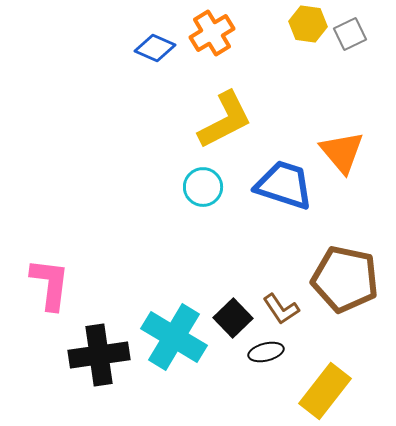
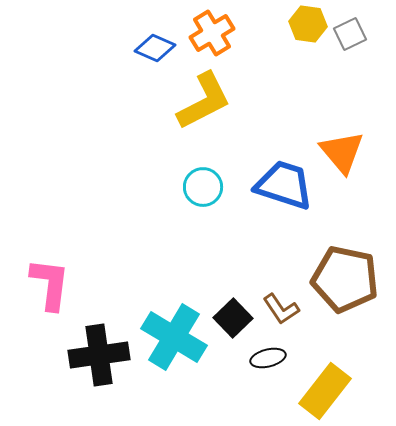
yellow L-shape: moved 21 px left, 19 px up
black ellipse: moved 2 px right, 6 px down
